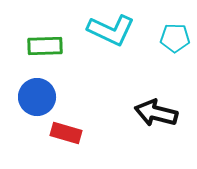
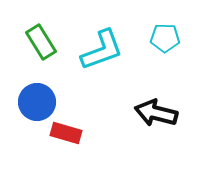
cyan L-shape: moved 9 px left, 20 px down; rotated 45 degrees counterclockwise
cyan pentagon: moved 10 px left
green rectangle: moved 4 px left, 4 px up; rotated 60 degrees clockwise
blue circle: moved 5 px down
